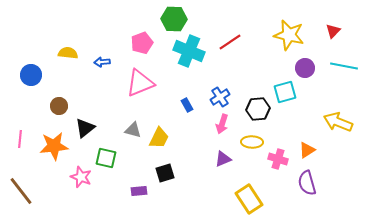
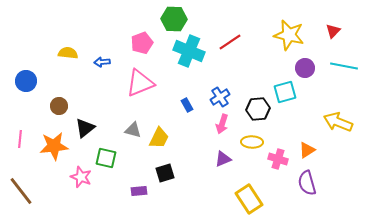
blue circle: moved 5 px left, 6 px down
